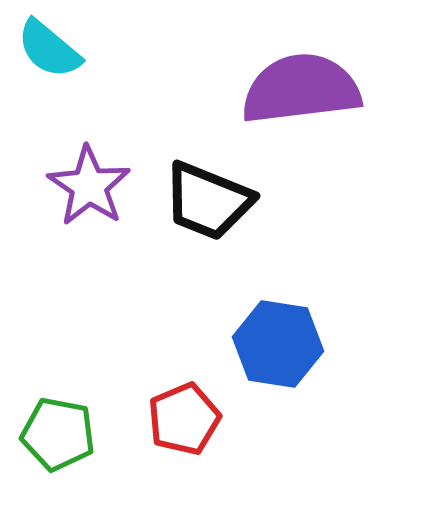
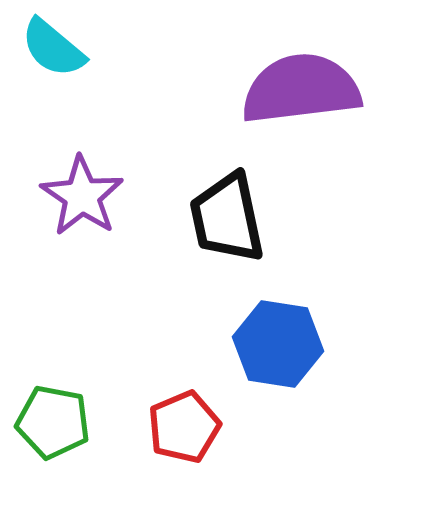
cyan semicircle: moved 4 px right, 1 px up
purple star: moved 7 px left, 10 px down
black trapezoid: moved 19 px right, 17 px down; rotated 56 degrees clockwise
red pentagon: moved 8 px down
green pentagon: moved 5 px left, 12 px up
